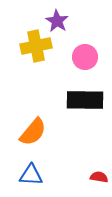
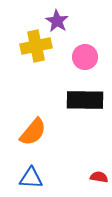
blue triangle: moved 3 px down
